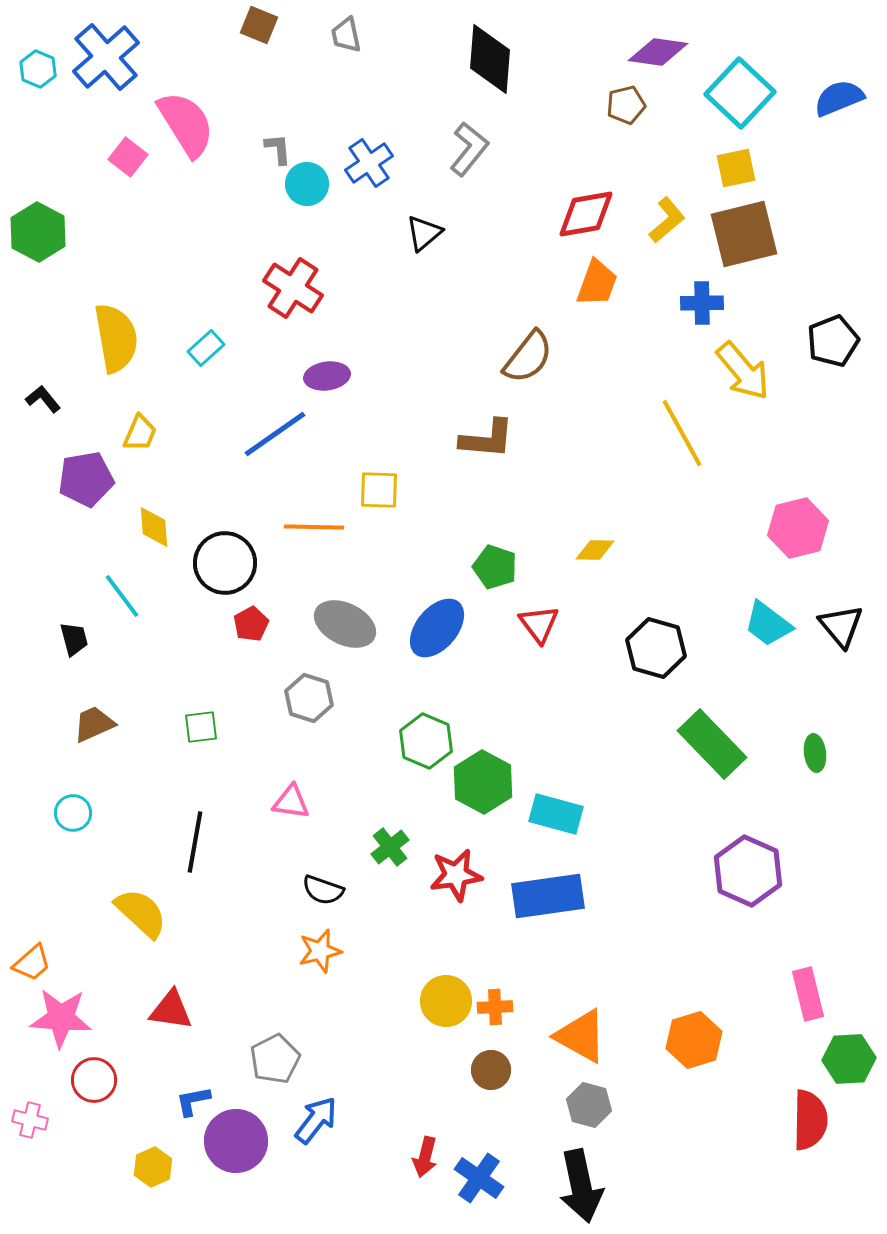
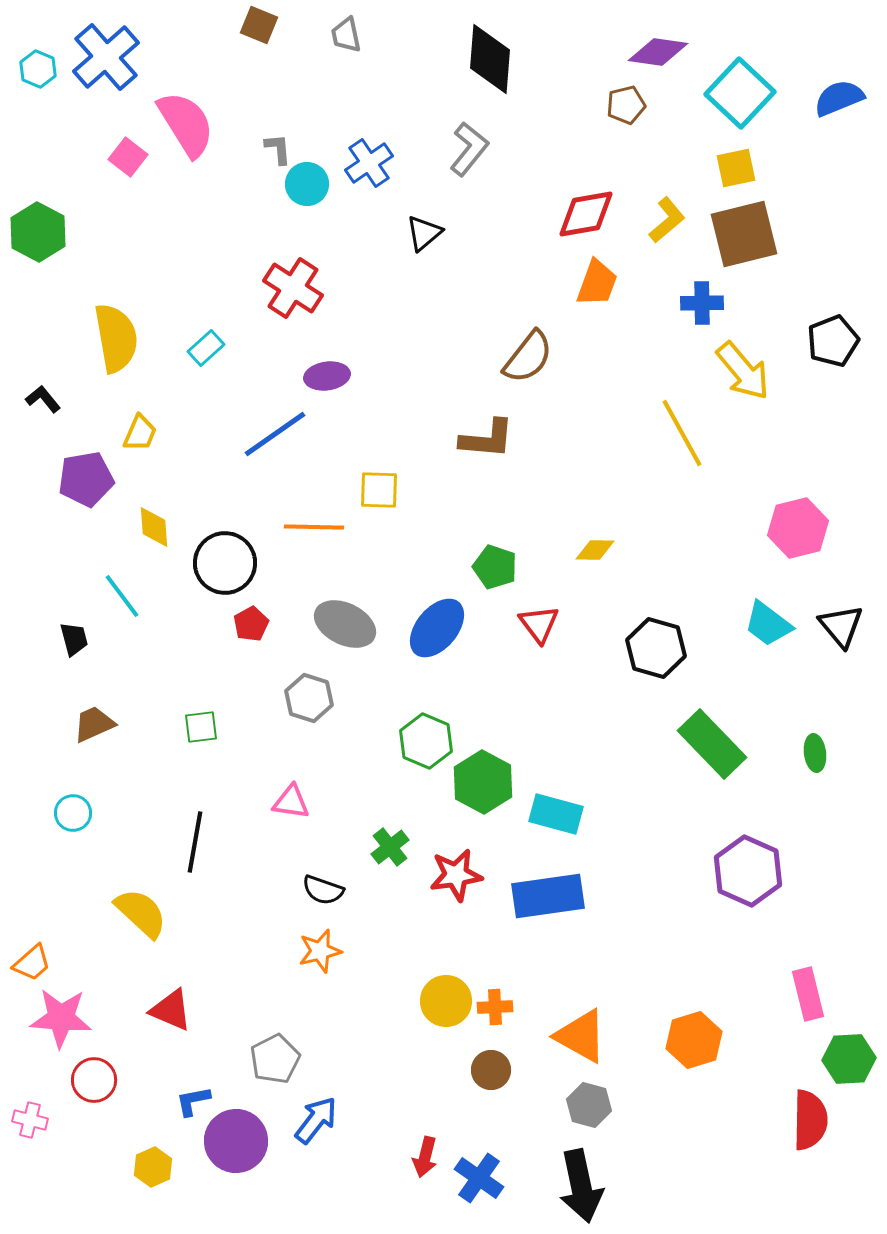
red triangle at (171, 1010): rotated 15 degrees clockwise
